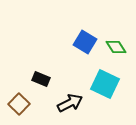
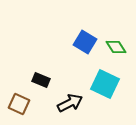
black rectangle: moved 1 px down
brown square: rotated 20 degrees counterclockwise
